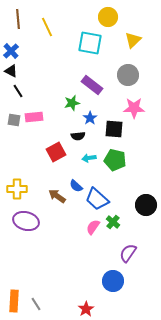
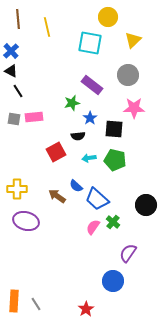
yellow line: rotated 12 degrees clockwise
gray square: moved 1 px up
